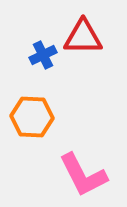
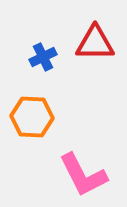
red triangle: moved 12 px right, 6 px down
blue cross: moved 2 px down
